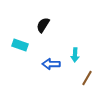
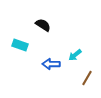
black semicircle: rotated 91 degrees clockwise
cyan arrow: rotated 48 degrees clockwise
